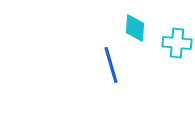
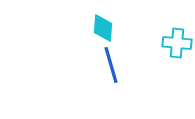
cyan diamond: moved 32 px left
